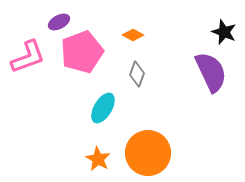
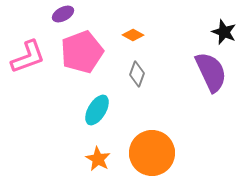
purple ellipse: moved 4 px right, 8 px up
cyan ellipse: moved 6 px left, 2 px down
orange circle: moved 4 px right
